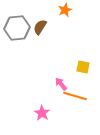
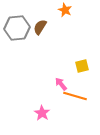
orange star: rotated 24 degrees counterclockwise
yellow square: moved 1 px left, 1 px up; rotated 24 degrees counterclockwise
